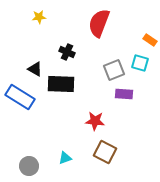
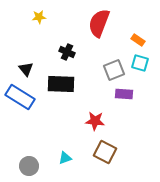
orange rectangle: moved 12 px left
black triangle: moved 9 px left; rotated 21 degrees clockwise
